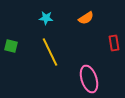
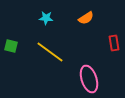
yellow line: rotated 28 degrees counterclockwise
